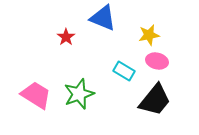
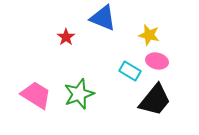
yellow star: rotated 25 degrees clockwise
cyan rectangle: moved 6 px right
